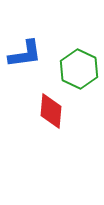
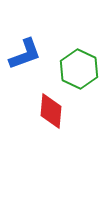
blue L-shape: rotated 12 degrees counterclockwise
